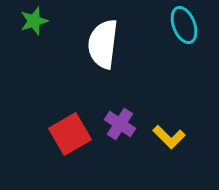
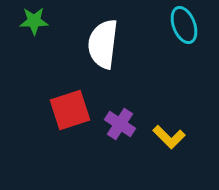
green star: rotated 16 degrees clockwise
red square: moved 24 px up; rotated 12 degrees clockwise
